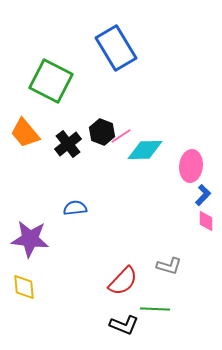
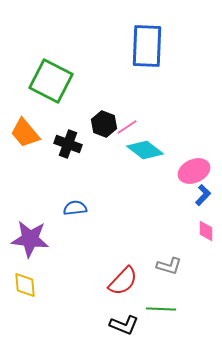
blue rectangle: moved 31 px right, 2 px up; rotated 33 degrees clockwise
black hexagon: moved 2 px right, 8 px up
pink line: moved 6 px right, 9 px up
black cross: rotated 32 degrees counterclockwise
cyan diamond: rotated 39 degrees clockwise
pink ellipse: moved 3 px right, 5 px down; rotated 60 degrees clockwise
pink diamond: moved 10 px down
yellow diamond: moved 1 px right, 2 px up
green line: moved 6 px right
